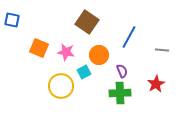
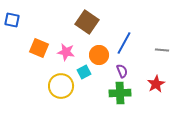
blue line: moved 5 px left, 6 px down
